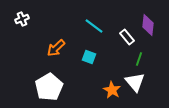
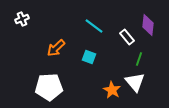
white pentagon: rotated 28 degrees clockwise
